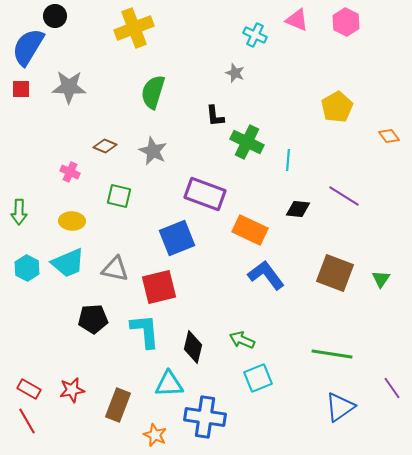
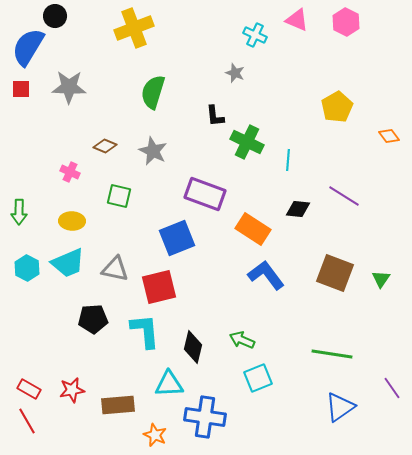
orange rectangle at (250, 230): moved 3 px right, 1 px up; rotated 8 degrees clockwise
brown rectangle at (118, 405): rotated 64 degrees clockwise
